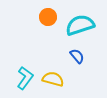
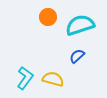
blue semicircle: rotated 91 degrees counterclockwise
